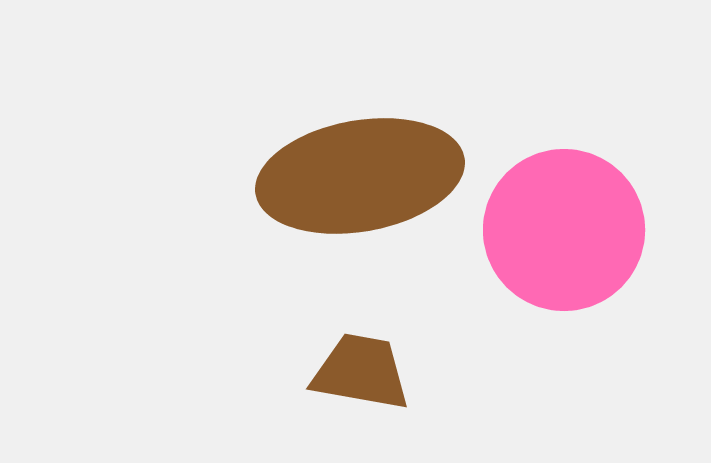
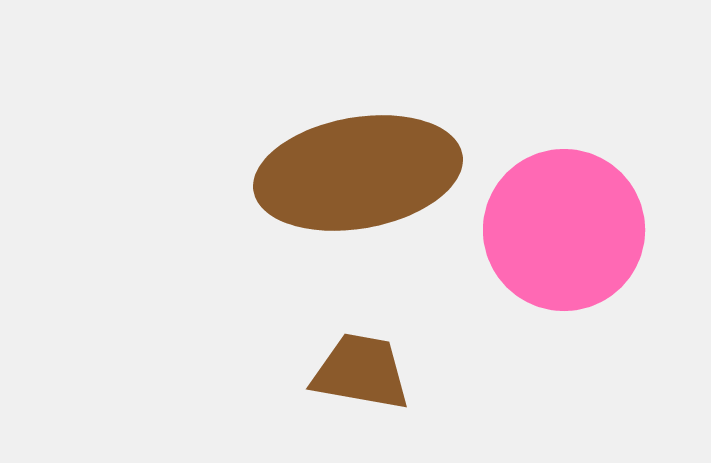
brown ellipse: moved 2 px left, 3 px up
